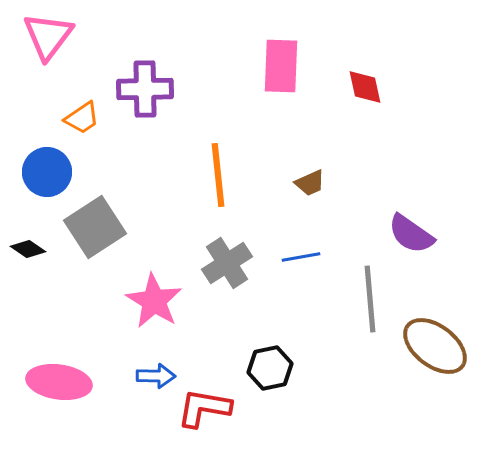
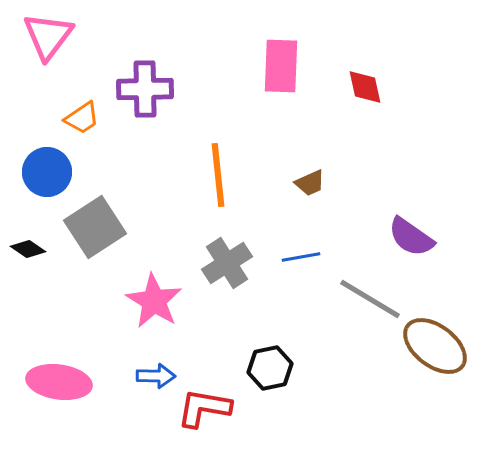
purple semicircle: moved 3 px down
gray line: rotated 54 degrees counterclockwise
